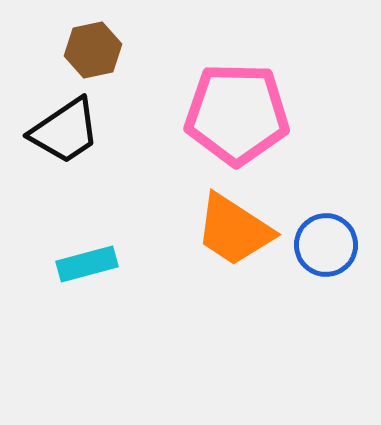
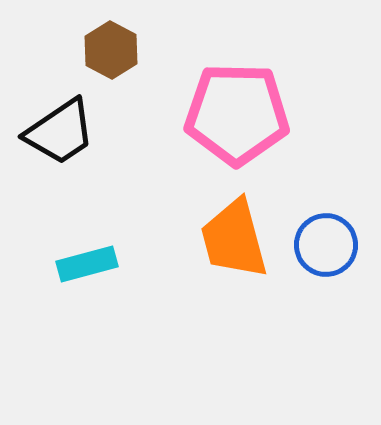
brown hexagon: moved 18 px right; rotated 20 degrees counterclockwise
black trapezoid: moved 5 px left, 1 px down
orange trapezoid: moved 9 px down; rotated 42 degrees clockwise
